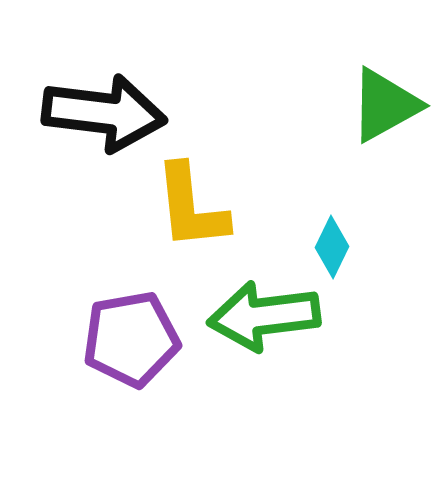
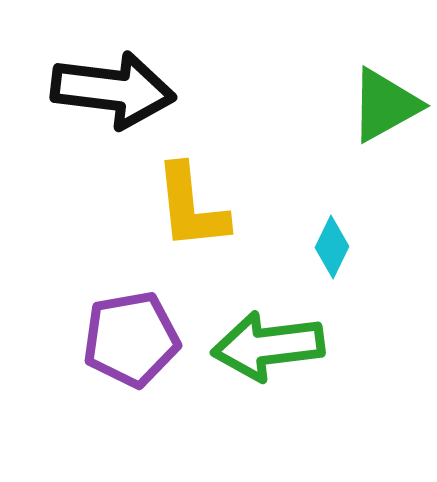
black arrow: moved 9 px right, 23 px up
green arrow: moved 4 px right, 30 px down
